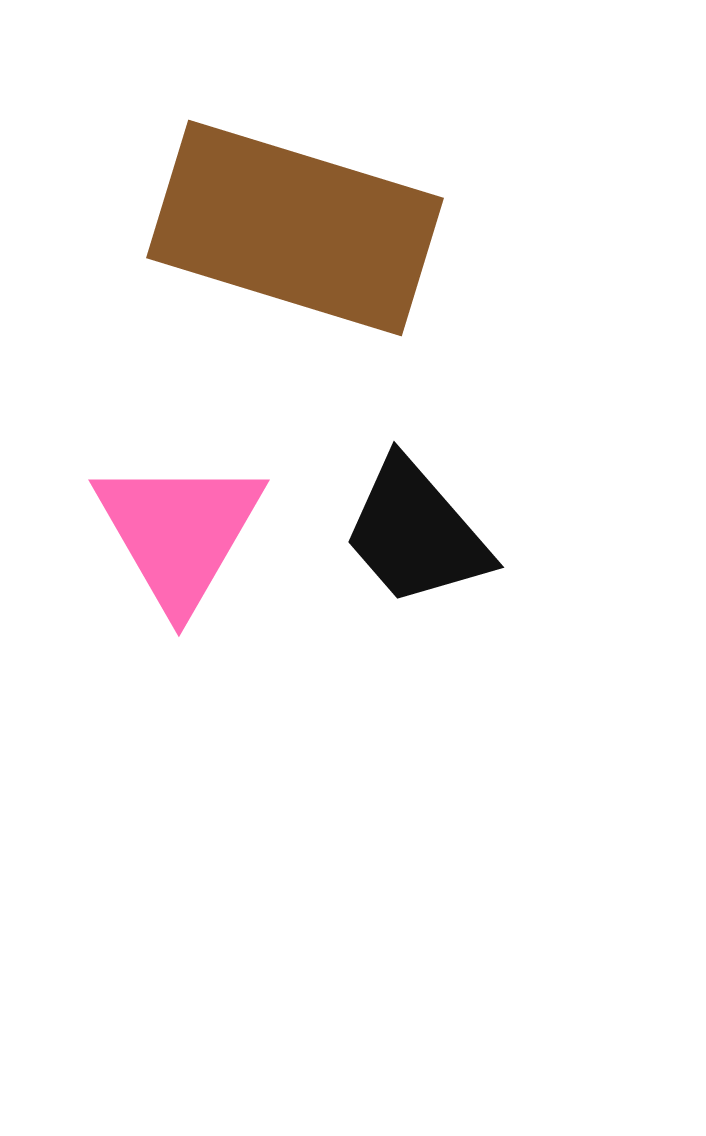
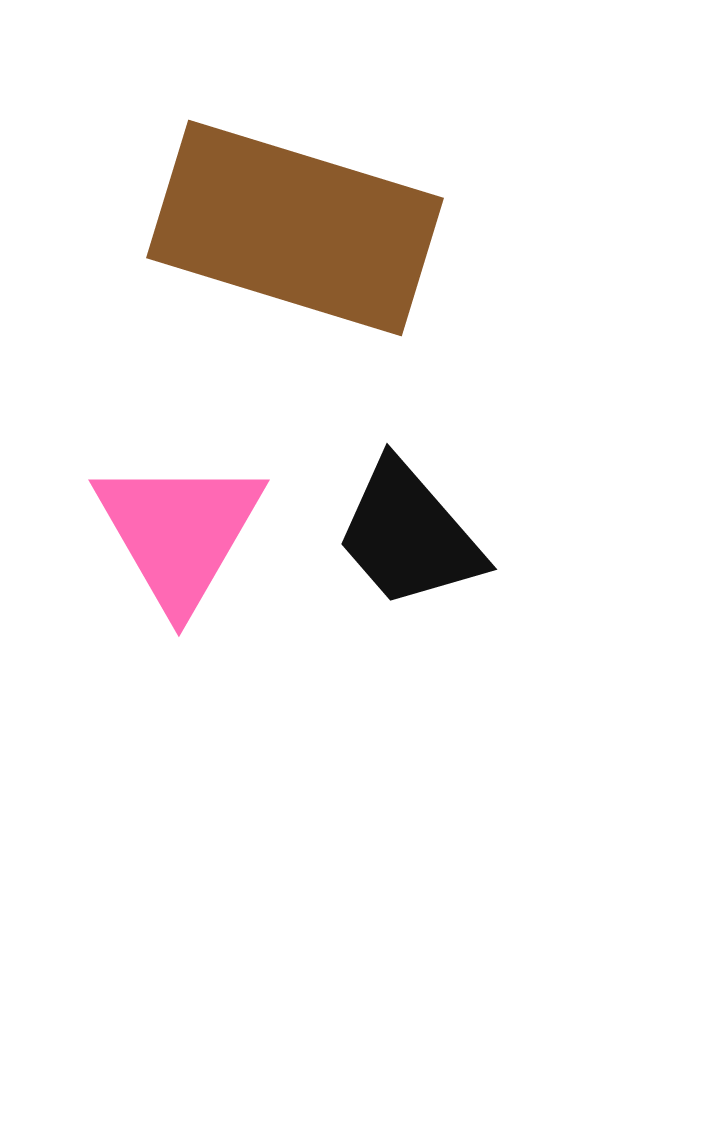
black trapezoid: moved 7 px left, 2 px down
